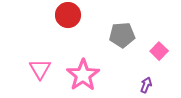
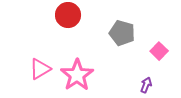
gray pentagon: moved 2 px up; rotated 20 degrees clockwise
pink triangle: rotated 30 degrees clockwise
pink star: moved 6 px left
